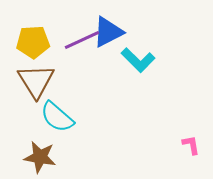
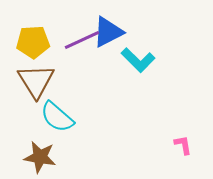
pink L-shape: moved 8 px left
